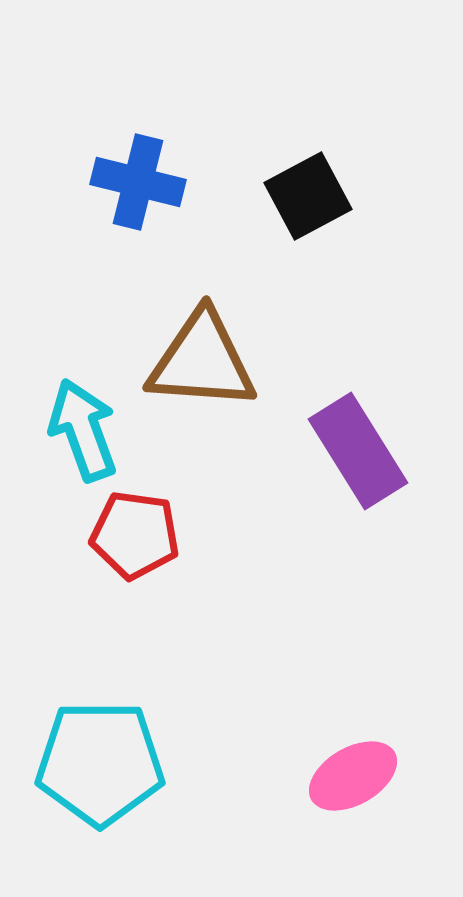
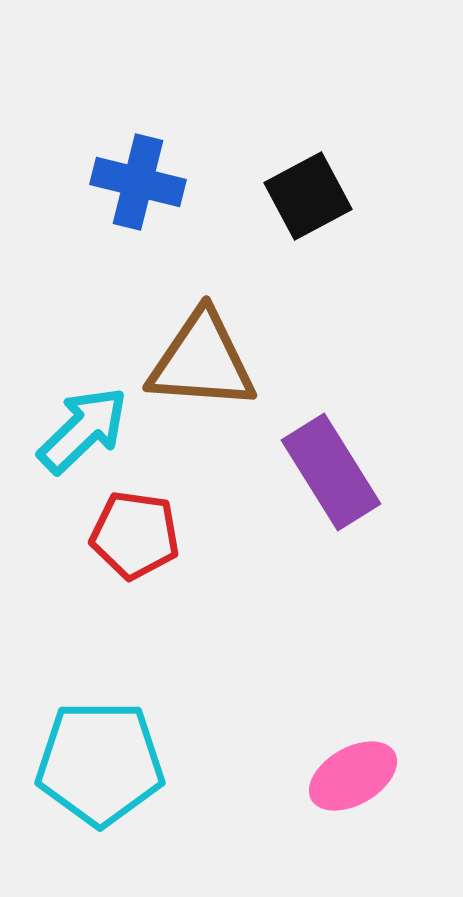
cyan arrow: rotated 66 degrees clockwise
purple rectangle: moved 27 px left, 21 px down
